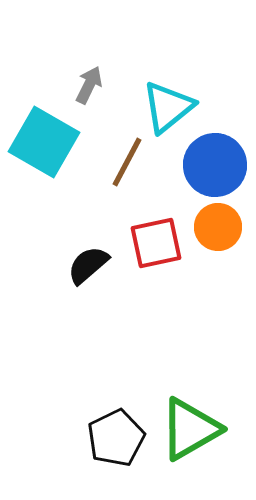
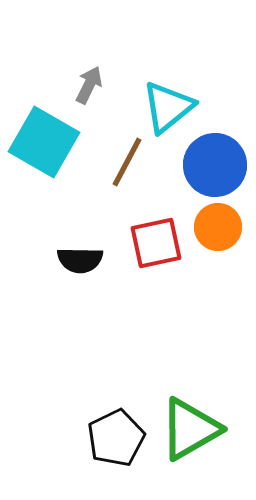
black semicircle: moved 8 px left, 5 px up; rotated 138 degrees counterclockwise
